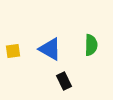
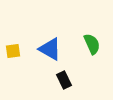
green semicircle: moved 1 px right, 1 px up; rotated 25 degrees counterclockwise
black rectangle: moved 1 px up
